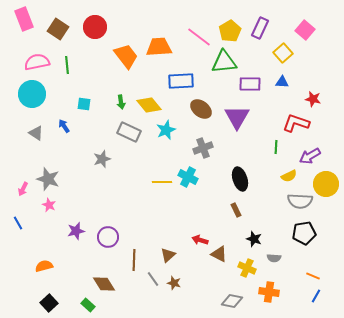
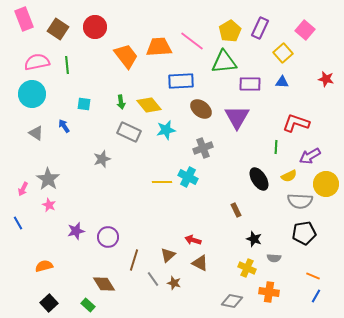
pink line at (199, 37): moved 7 px left, 4 px down
red star at (313, 99): moved 13 px right, 20 px up
cyan star at (166, 130): rotated 12 degrees clockwise
gray star at (48, 179): rotated 15 degrees clockwise
black ellipse at (240, 179): moved 19 px right; rotated 15 degrees counterclockwise
red arrow at (200, 240): moved 7 px left
brown triangle at (219, 254): moved 19 px left, 9 px down
brown line at (134, 260): rotated 15 degrees clockwise
